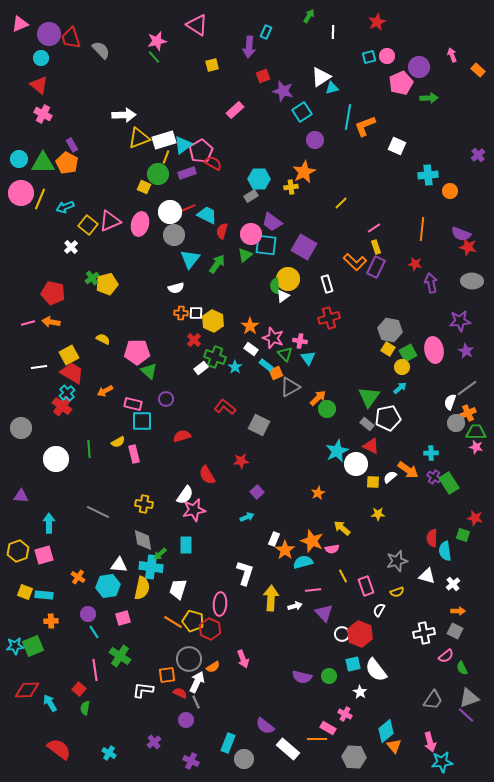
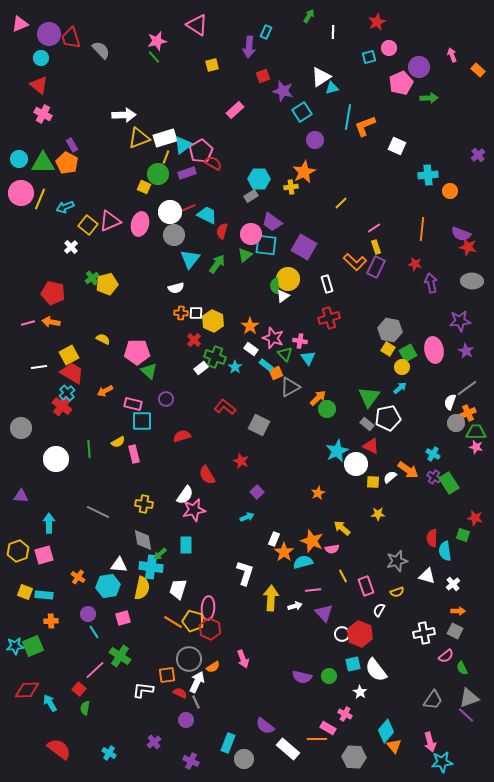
pink circle at (387, 56): moved 2 px right, 8 px up
white rectangle at (164, 140): moved 1 px right, 2 px up
cyan cross at (431, 453): moved 2 px right, 1 px down; rotated 32 degrees clockwise
red star at (241, 461): rotated 28 degrees clockwise
orange star at (285, 550): moved 1 px left, 2 px down
pink ellipse at (220, 604): moved 12 px left, 4 px down
pink line at (95, 670): rotated 55 degrees clockwise
cyan diamond at (386, 731): rotated 10 degrees counterclockwise
